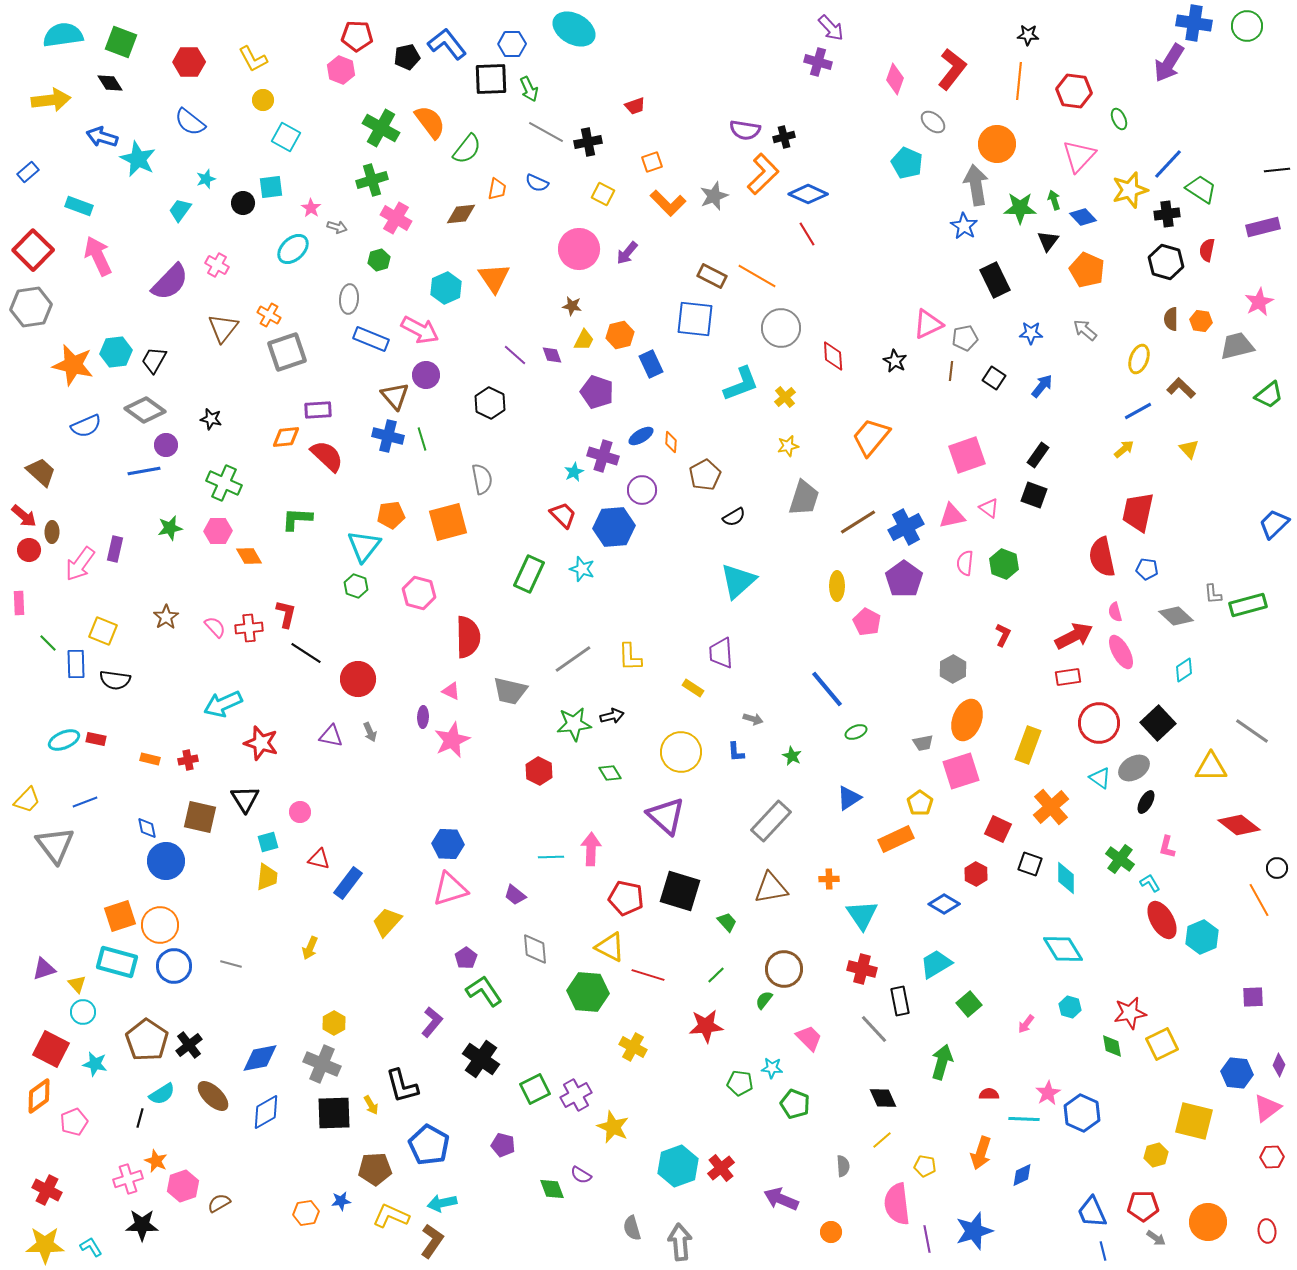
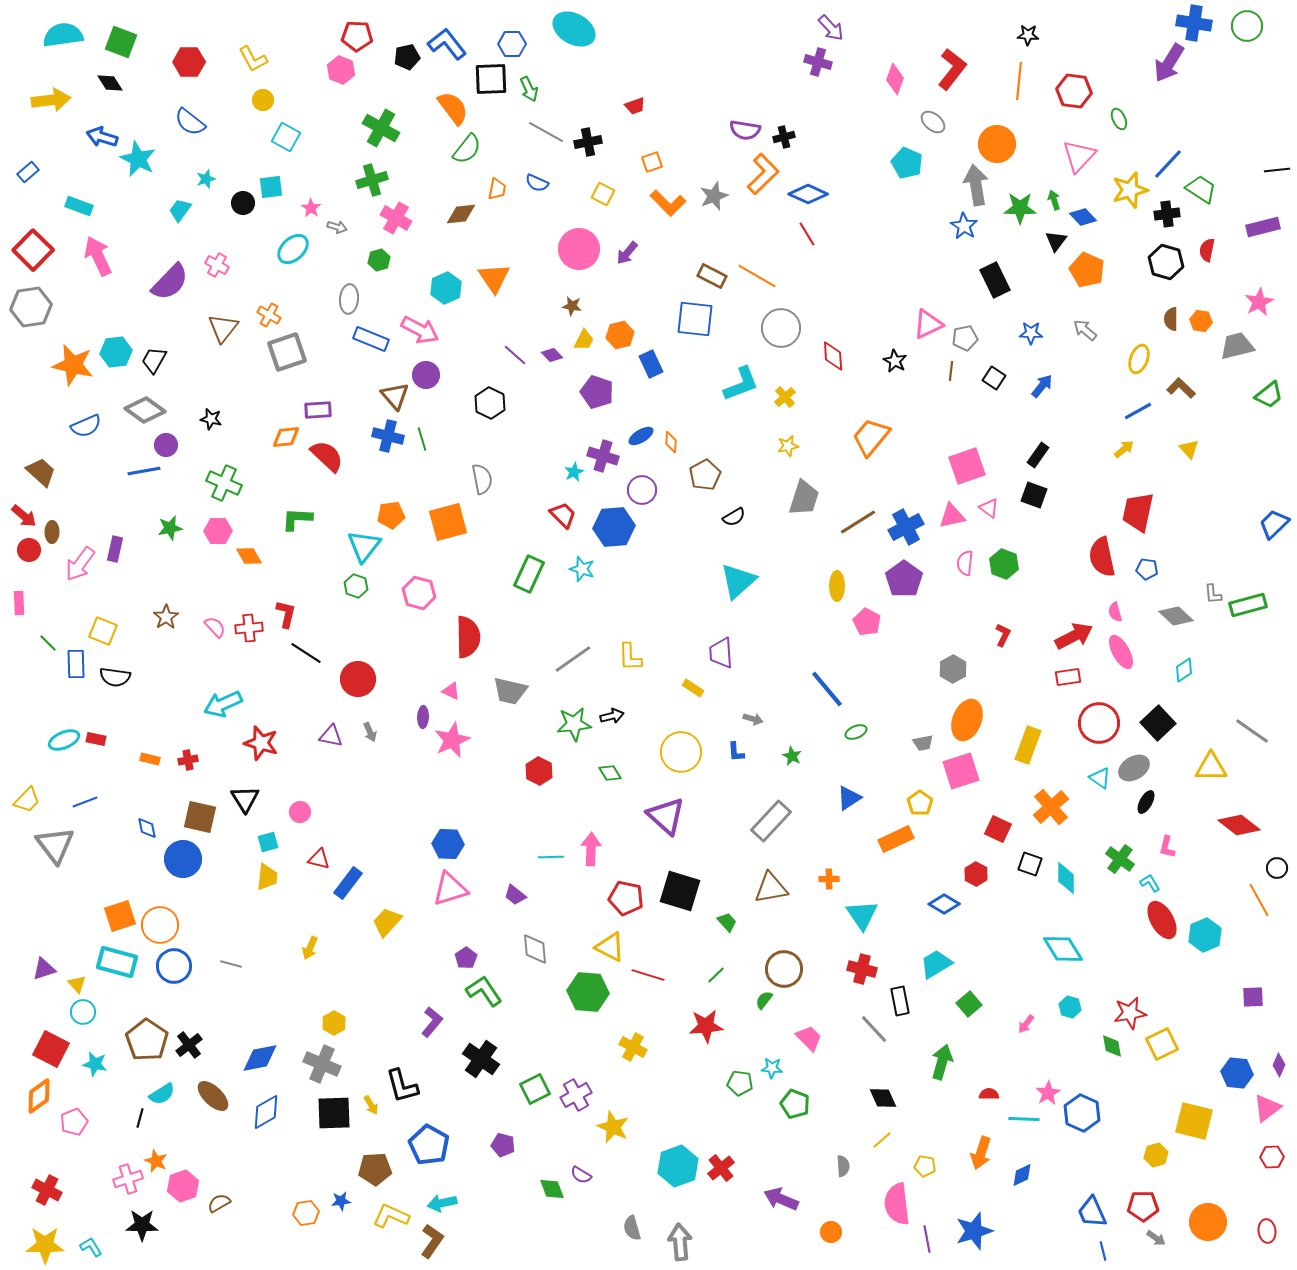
orange semicircle at (430, 122): moved 23 px right, 14 px up
black triangle at (1048, 241): moved 8 px right
purple diamond at (552, 355): rotated 25 degrees counterclockwise
pink square at (967, 455): moved 11 px down
black semicircle at (115, 680): moved 3 px up
blue circle at (166, 861): moved 17 px right, 2 px up
cyan hexagon at (1202, 937): moved 3 px right, 2 px up
